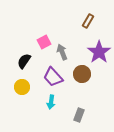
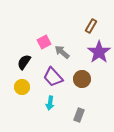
brown rectangle: moved 3 px right, 5 px down
gray arrow: rotated 28 degrees counterclockwise
black semicircle: moved 1 px down
brown circle: moved 5 px down
cyan arrow: moved 1 px left, 1 px down
